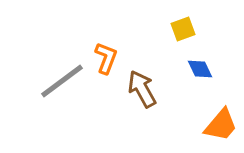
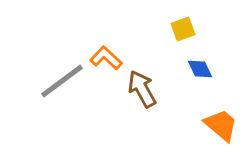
orange L-shape: rotated 68 degrees counterclockwise
orange trapezoid: rotated 90 degrees counterclockwise
